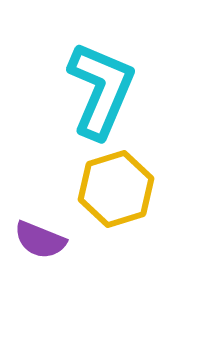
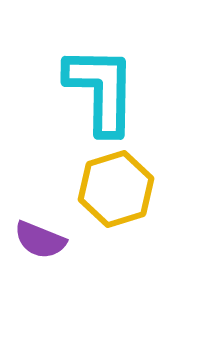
cyan L-shape: rotated 22 degrees counterclockwise
